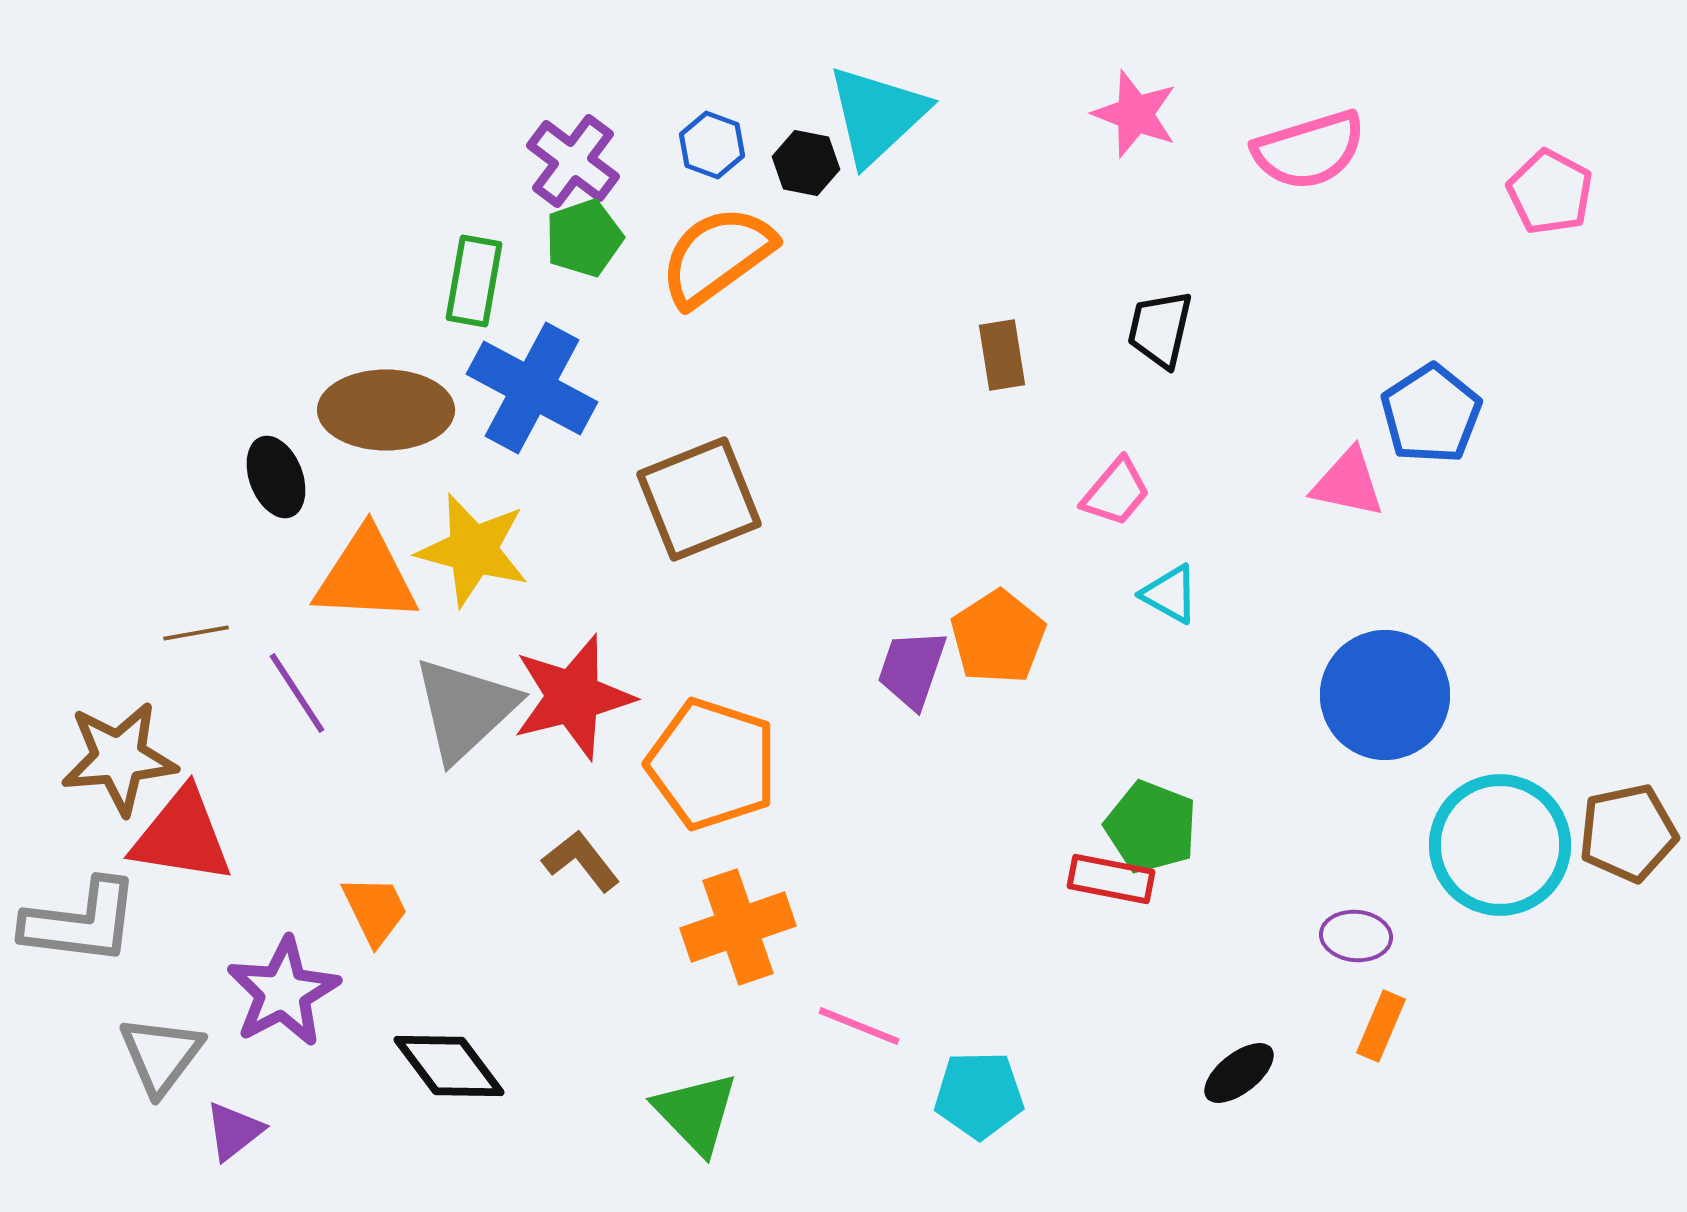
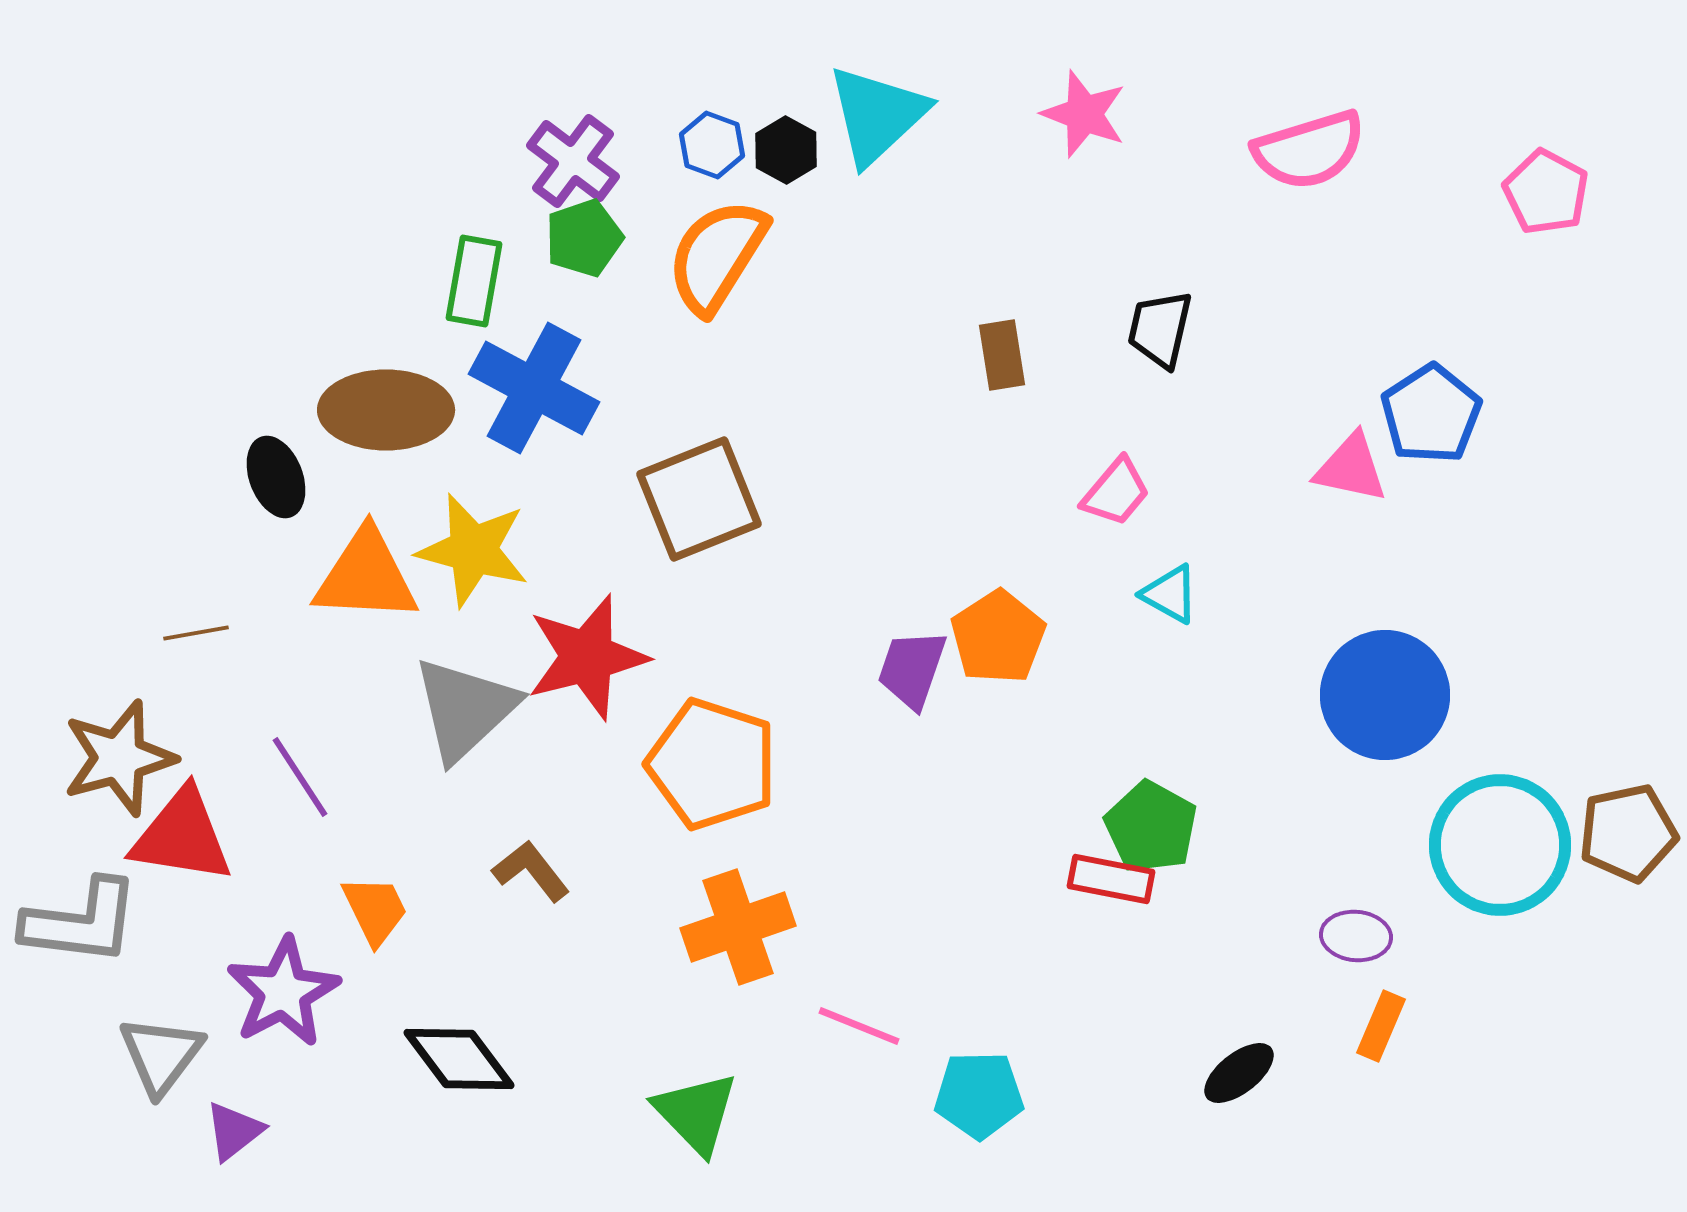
pink star at (1135, 114): moved 51 px left
black hexagon at (806, 163): moved 20 px left, 13 px up; rotated 18 degrees clockwise
pink pentagon at (1550, 192): moved 4 px left
orange semicircle at (717, 256): rotated 22 degrees counterclockwise
blue cross at (532, 388): moved 2 px right
pink triangle at (1348, 483): moved 3 px right, 15 px up
purple line at (297, 693): moved 3 px right, 84 px down
red star at (573, 697): moved 14 px right, 40 px up
brown star at (119, 758): rotated 10 degrees counterclockwise
green pentagon at (1151, 827): rotated 8 degrees clockwise
brown L-shape at (581, 861): moved 50 px left, 10 px down
black diamond at (449, 1066): moved 10 px right, 7 px up
